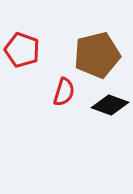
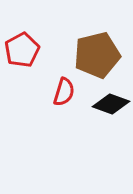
red pentagon: rotated 24 degrees clockwise
black diamond: moved 1 px right, 1 px up
